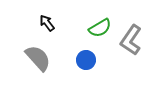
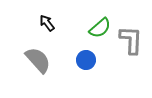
green semicircle: rotated 10 degrees counterclockwise
gray L-shape: rotated 148 degrees clockwise
gray semicircle: moved 2 px down
